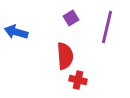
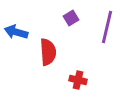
red semicircle: moved 17 px left, 4 px up
